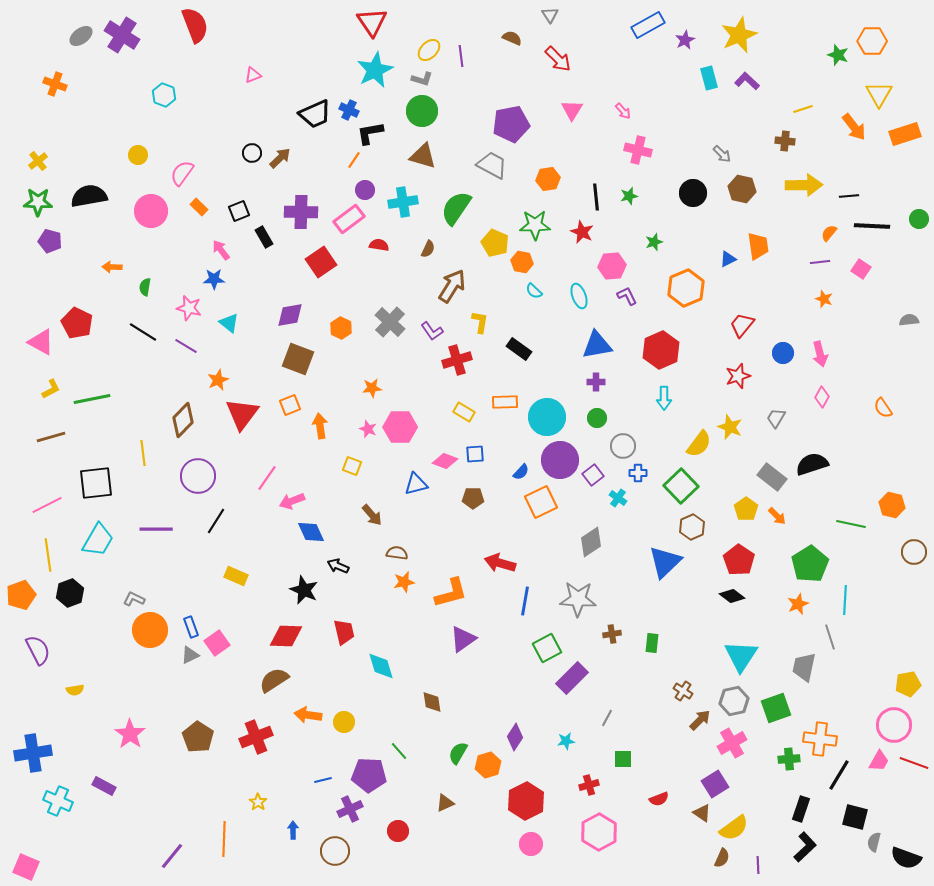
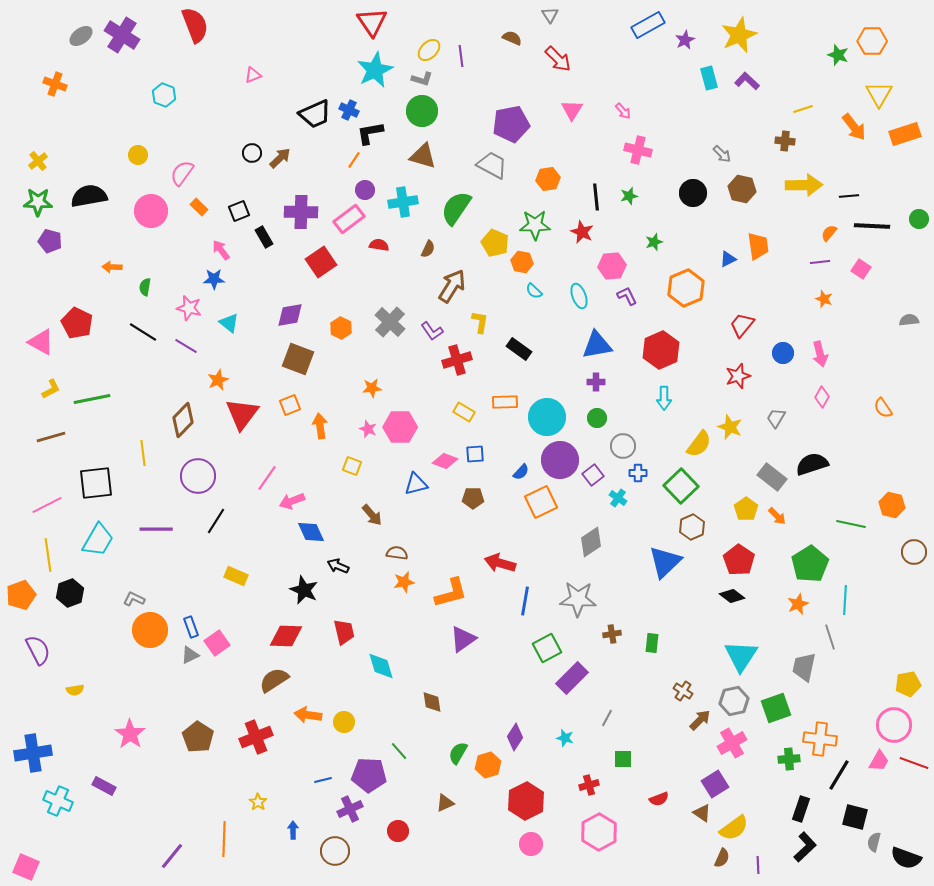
cyan star at (566, 741): moved 1 px left, 3 px up; rotated 24 degrees clockwise
